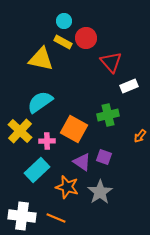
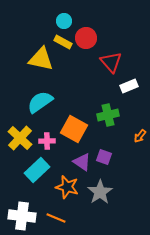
yellow cross: moved 7 px down
